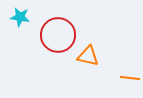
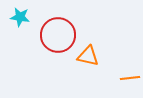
orange line: rotated 12 degrees counterclockwise
